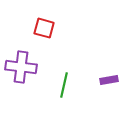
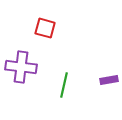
red square: moved 1 px right
